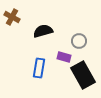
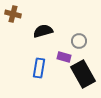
brown cross: moved 1 px right, 3 px up; rotated 14 degrees counterclockwise
black rectangle: moved 1 px up
